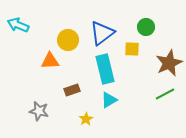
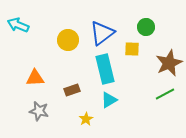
orange triangle: moved 15 px left, 17 px down
